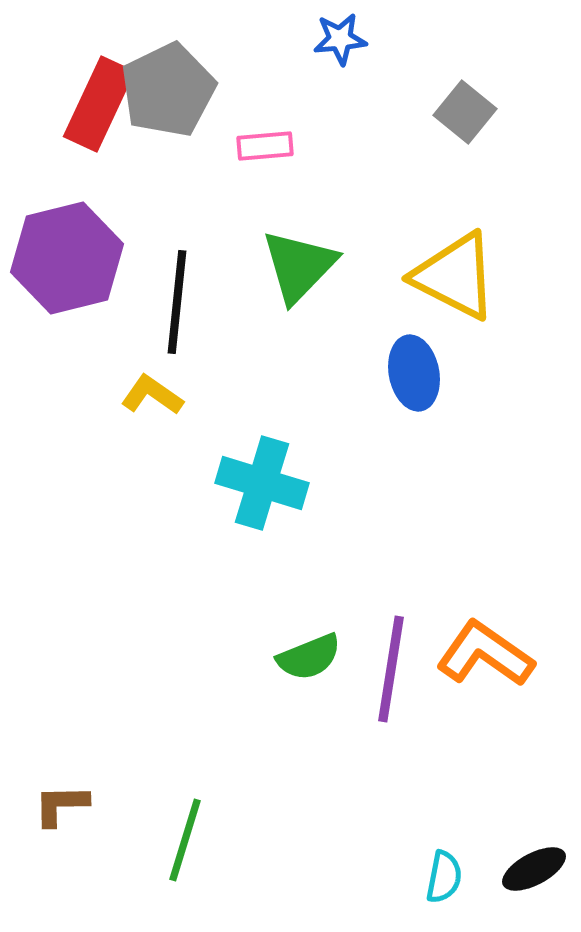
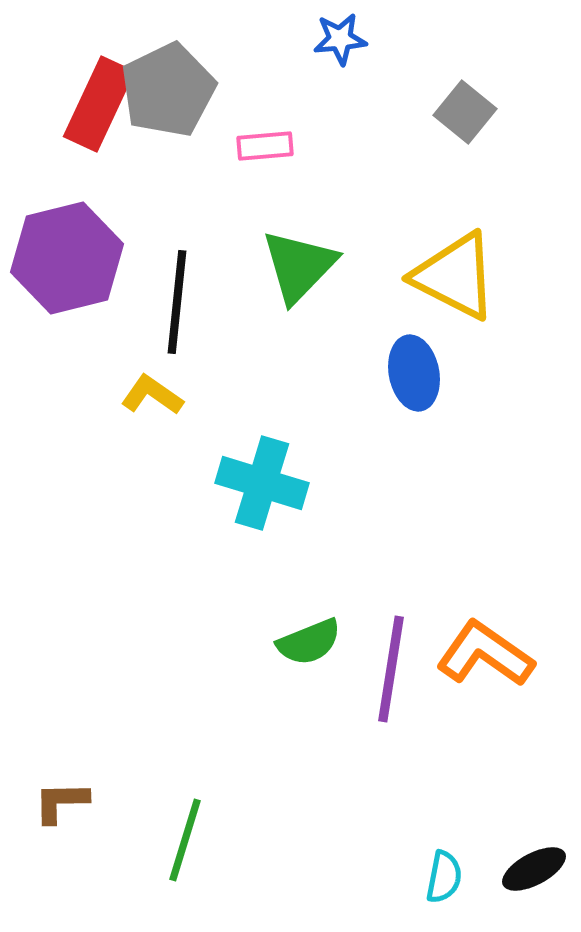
green semicircle: moved 15 px up
brown L-shape: moved 3 px up
